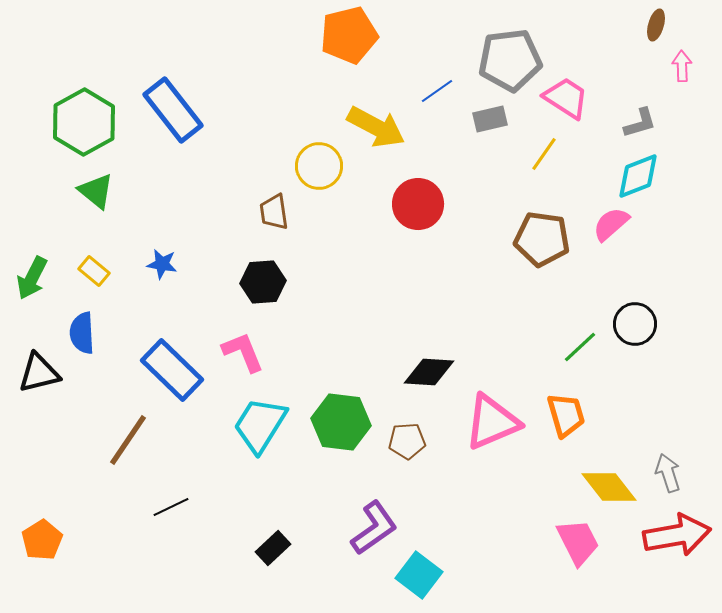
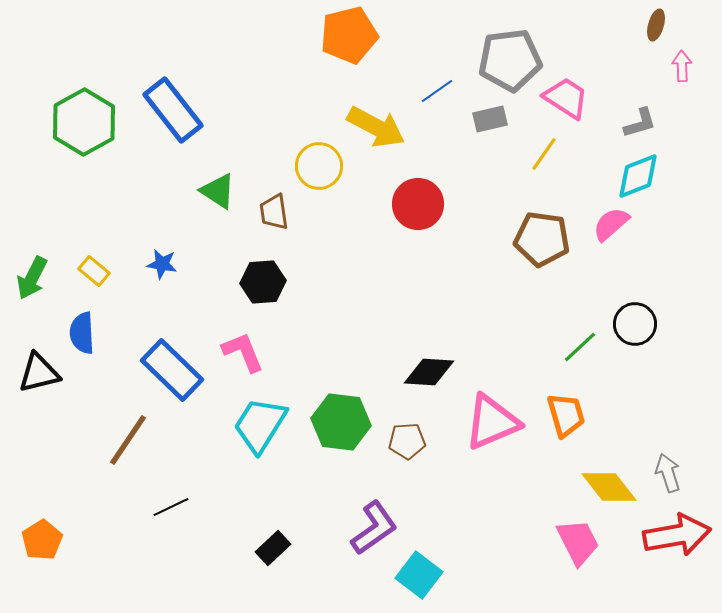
green triangle at (96, 191): moved 122 px right; rotated 6 degrees counterclockwise
